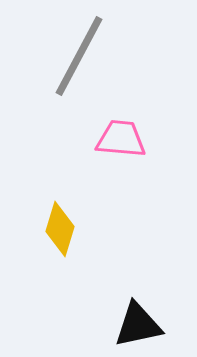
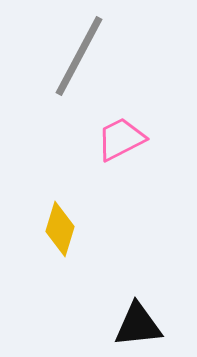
pink trapezoid: rotated 32 degrees counterclockwise
black triangle: rotated 6 degrees clockwise
